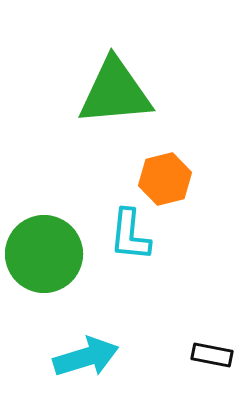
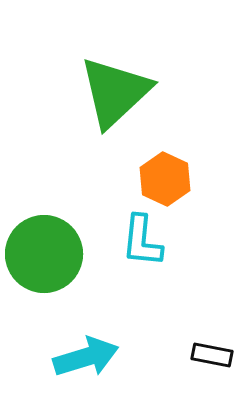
green triangle: rotated 38 degrees counterclockwise
orange hexagon: rotated 21 degrees counterclockwise
cyan L-shape: moved 12 px right, 6 px down
